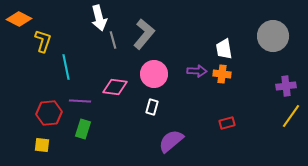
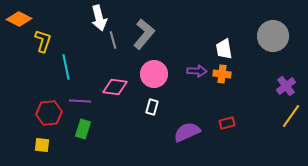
purple cross: rotated 30 degrees counterclockwise
purple semicircle: moved 16 px right, 9 px up; rotated 16 degrees clockwise
